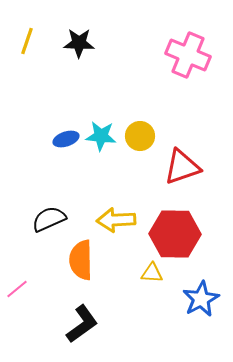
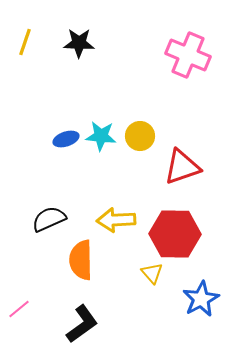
yellow line: moved 2 px left, 1 px down
yellow triangle: rotated 45 degrees clockwise
pink line: moved 2 px right, 20 px down
